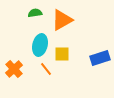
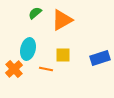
green semicircle: rotated 32 degrees counterclockwise
cyan ellipse: moved 12 px left, 4 px down
yellow square: moved 1 px right, 1 px down
orange line: rotated 40 degrees counterclockwise
